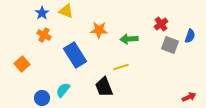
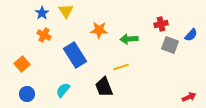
yellow triangle: rotated 35 degrees clockwise
red cross: rotated 24 degrees clockwise
blue semicircle: moved 1 px right, 1 px up; rotated 24 degrees clockwise
blue circle: moved 15 px left, 4 px up
